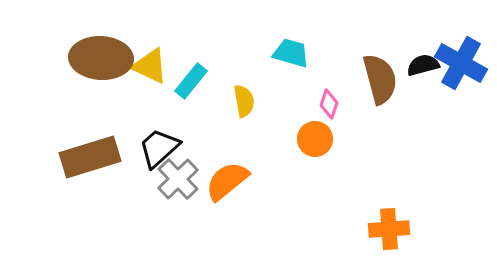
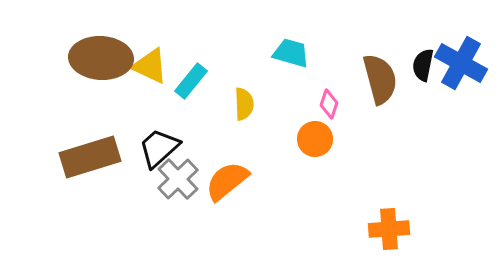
black semicircle: rotated 64 degrees counterclockwise
yellow semicircle: moved 3 px down; rotated 8 degrees clockwise
